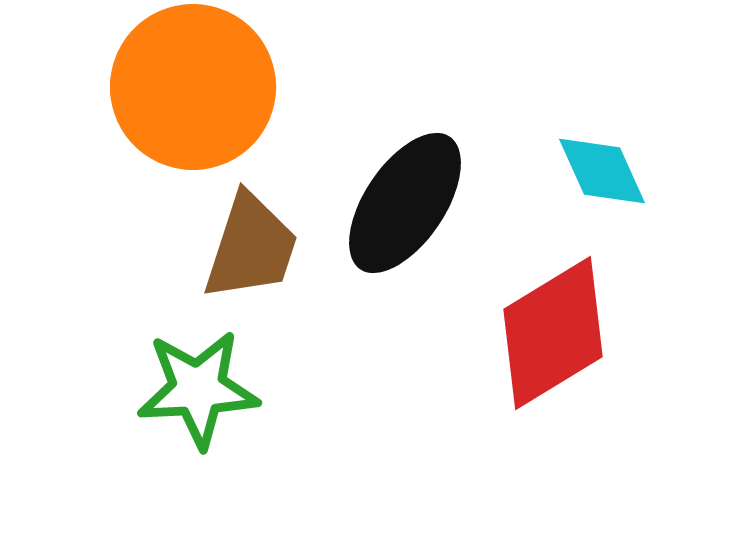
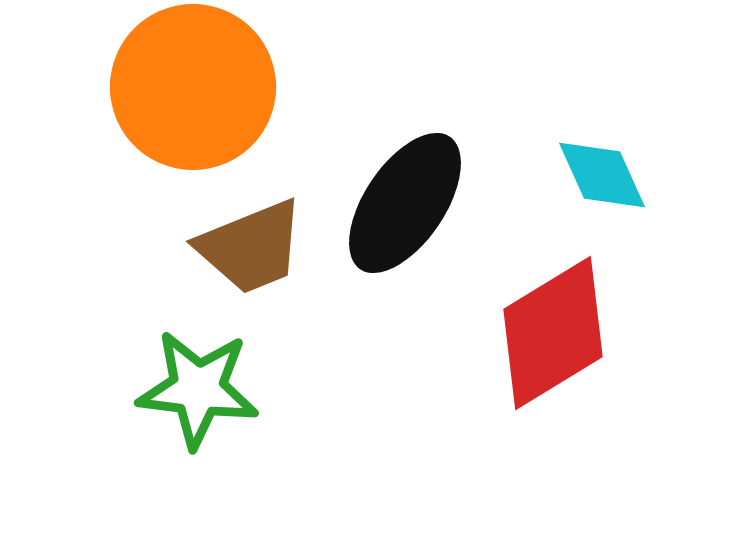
cyan diamond: moved 4 px down
brown trapezoid: rotated 50 degrees clockwise
green star: rotated 10 degrees clockwise
